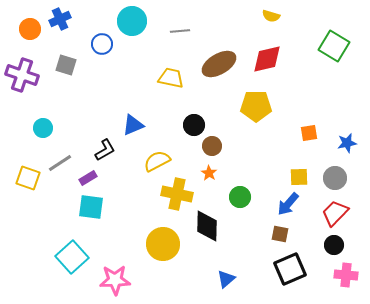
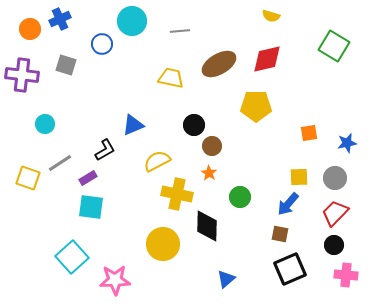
purple cross at (22, 75): rotated 12 degrees counterclockwise
cyan circle at (43, 128): moved 2 px right, 4 px up
